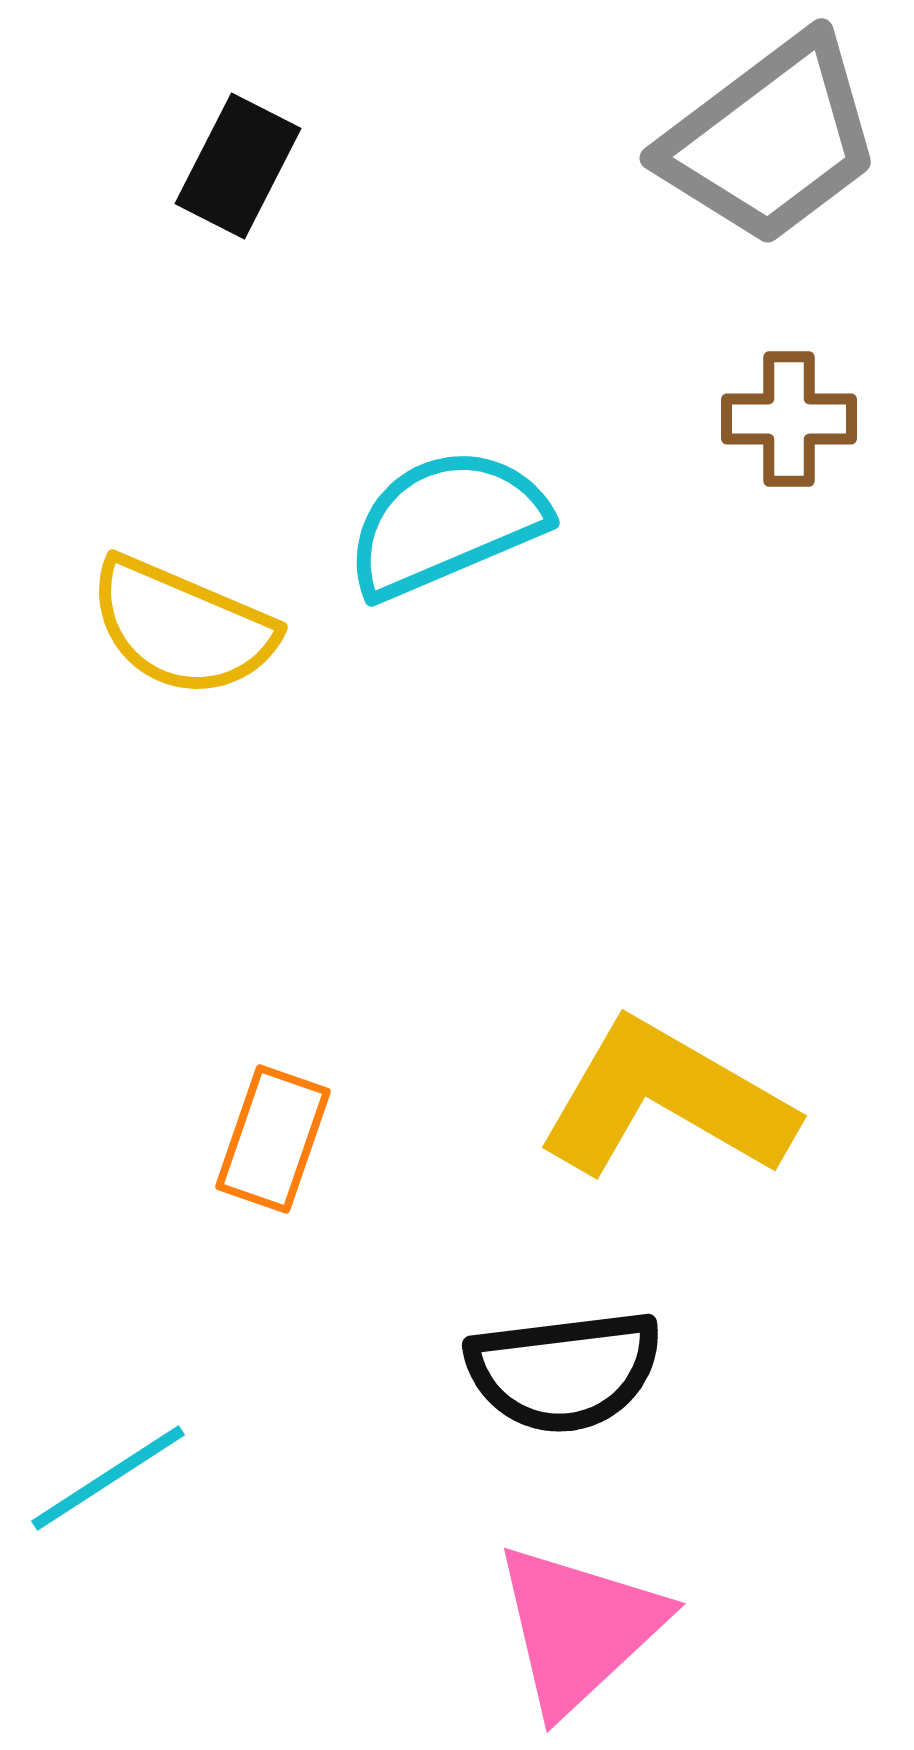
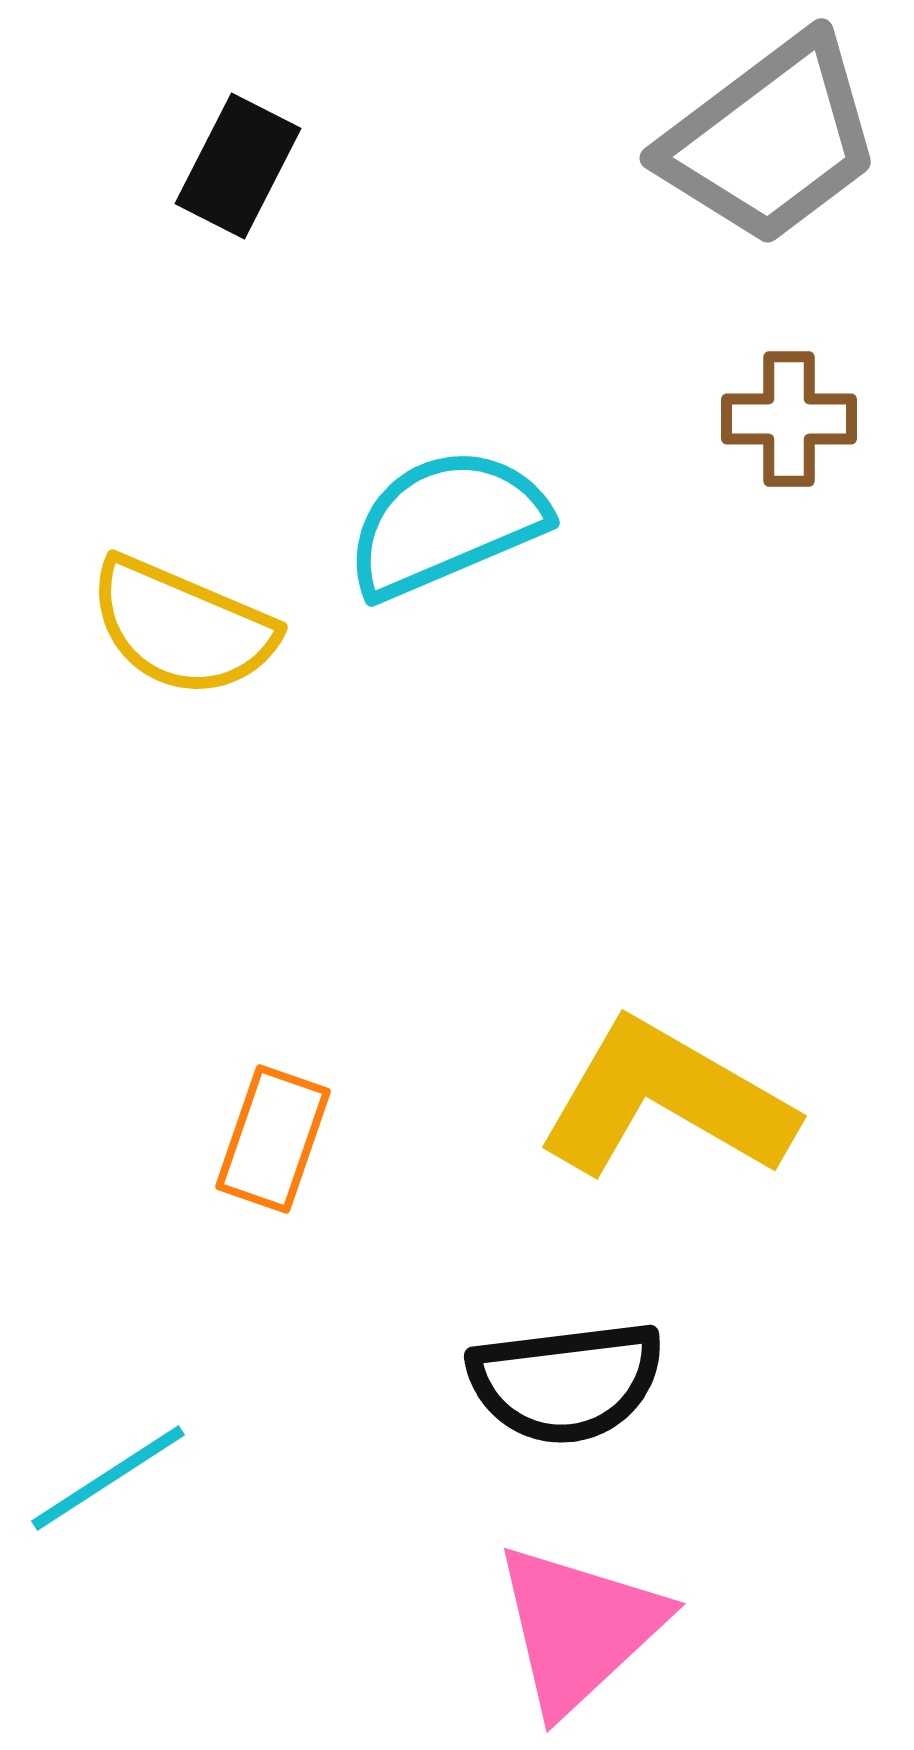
black semicircle: moved 2 px right, 11 px down
